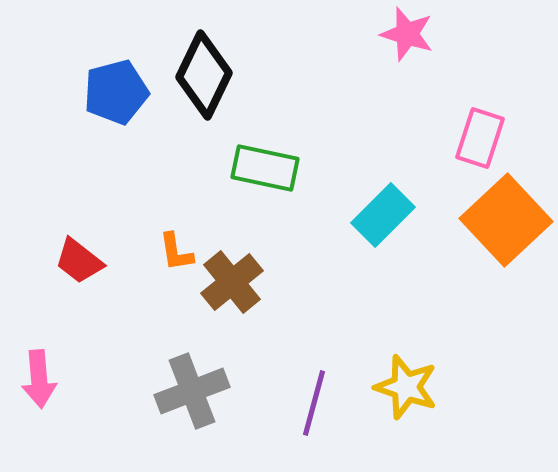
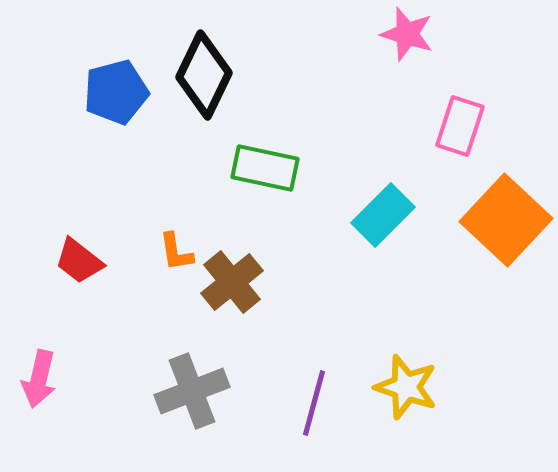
pink rectangle: moved 20 px left, 12 px up
orange square: rotated 4 degrees counterclockwise
pink arrow: rotated 18 degrees clockwise
